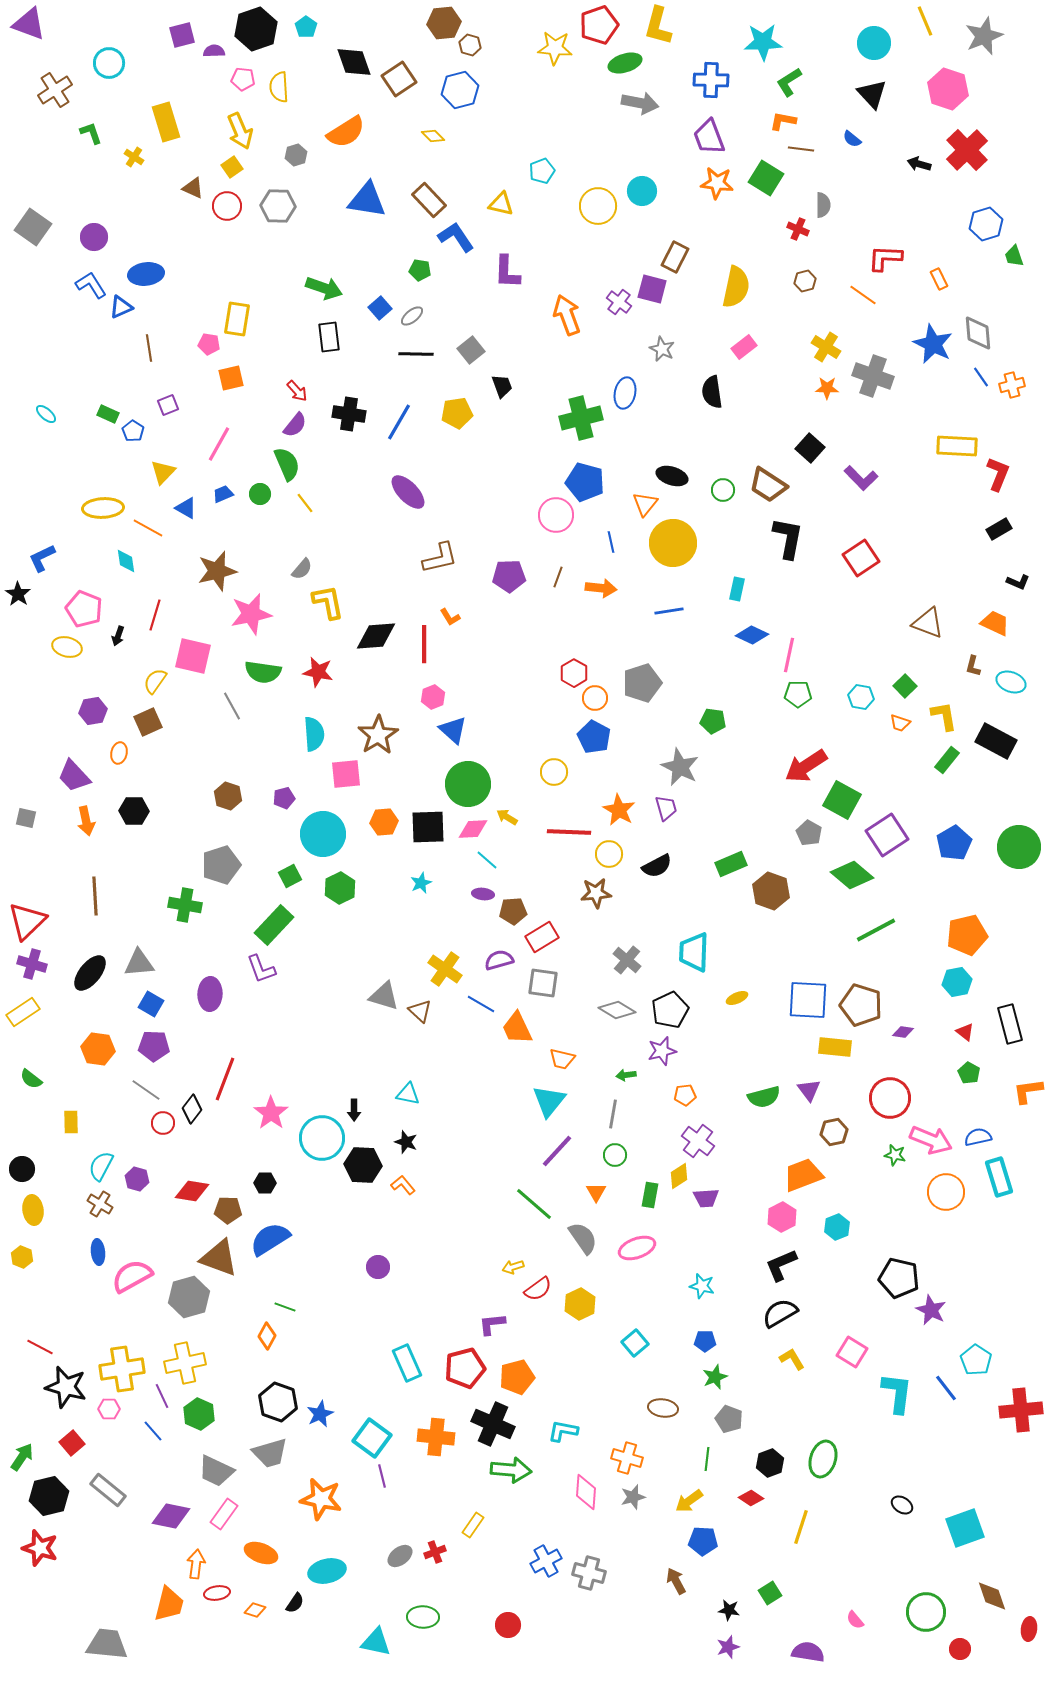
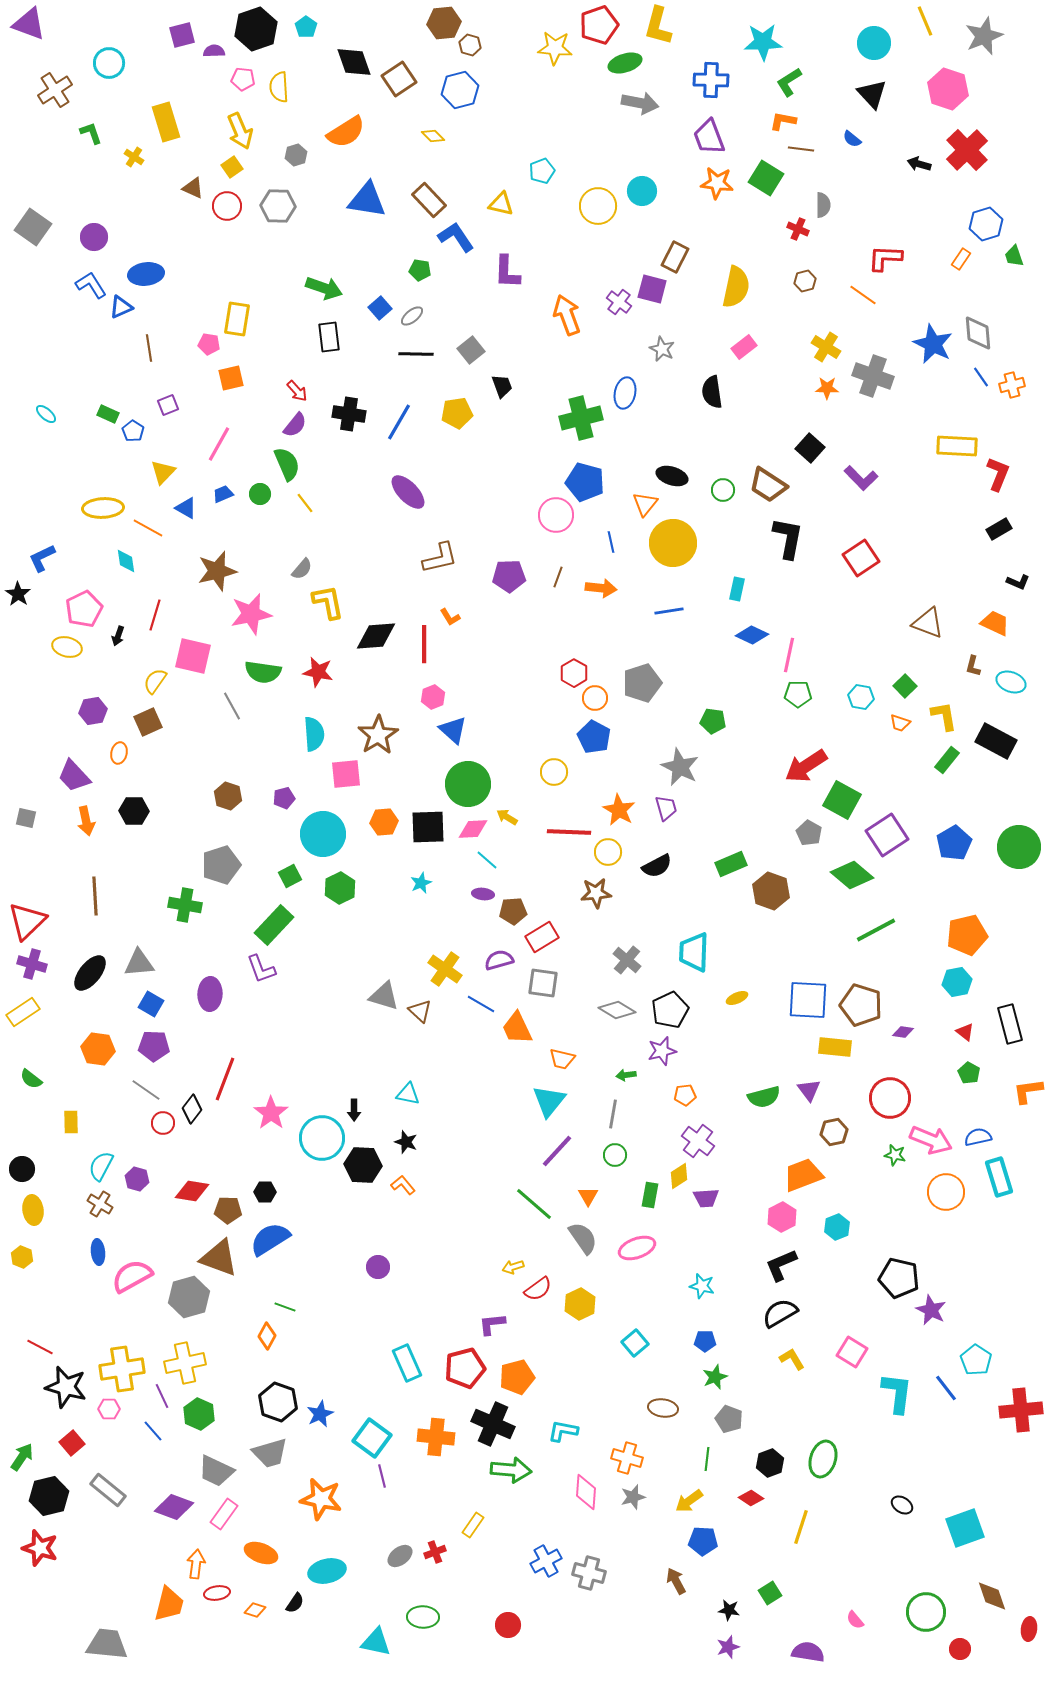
orange rectangle at (939, 279): moved 22 px right, 20 px up; rotated 60 degrees clockwise
pink pentagon at (84, 609): rotated 24 degrees clockwise
yellow circle at (609, 854): moved 1 px left, 2 px up
black hexagon at (265, 1183): moved 9 px down
orange triangle at (596, 1192): moved 8 px left, 4 px down
purple diamond at (171, 1516): moved 3 px right, 9 px up; rotated 9 degrees clockwise
